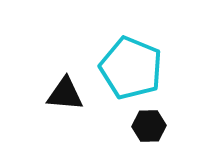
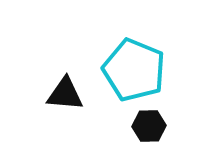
cyan pentagon: moved 3 px right, 2 px down
